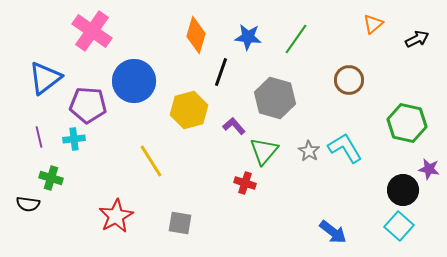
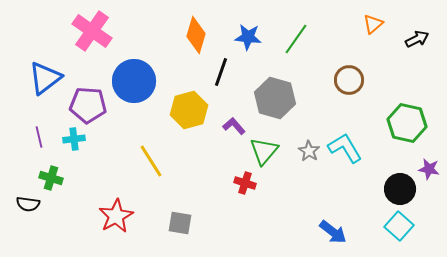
black circle: moved 3 px left, 1 px up
